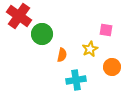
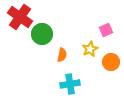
red cross: moved 1 px right, 1 px down
pink square: rotated 32 degrees counterclockwise
orange circle: moved 1 px left, 5 px up
cyan cross: moved 6 px left, 4 px down
